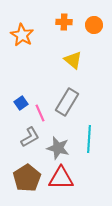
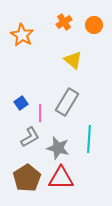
orange cross: rotated 35 degrees counterclockwise
pink line: rotated 24 degrees clockwise
